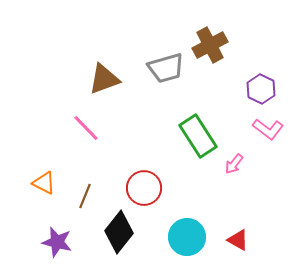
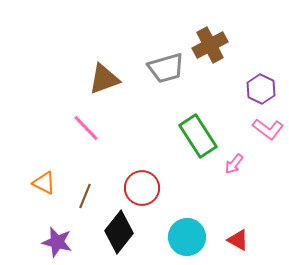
red circle: moved 2 px left
